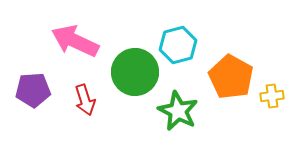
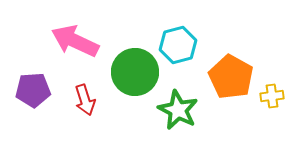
green star: moved 1 px up
